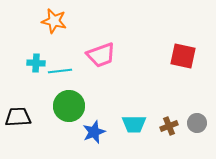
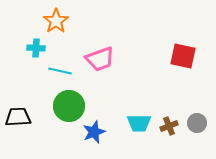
orange star: moved 2 px right; rotated 25 degrees clockwise
pink trapezoid: moved 1 px left, 4 px down
cyan cross: moved 15 px up
cyan line: rotated 20 degrees clockwise
cyan trapezoid: moved 5 px right, 1 px up
